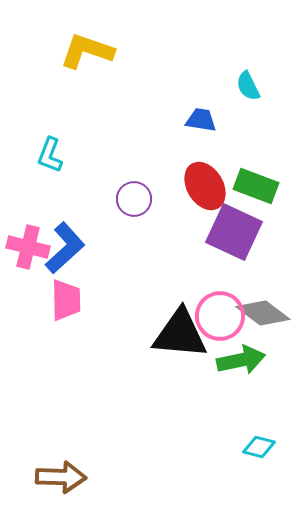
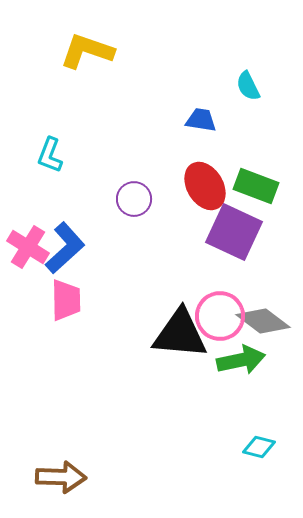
pink cross: rotated 18 degrees clockwise
gray diamond: moved 8 px down
